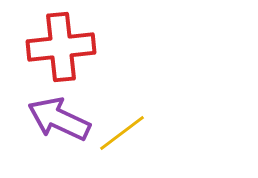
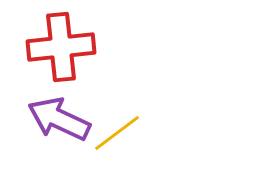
yellow line: moved 5 px left
